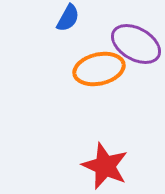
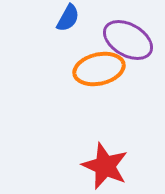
purple ellipse: moved 8 px left, 4 px up
